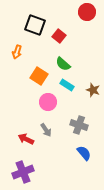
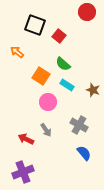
orange arrow: rotated 112 degrees clockwise
orange square: moved 2 px right
gray cross: rotated 12 degrees clockwise
